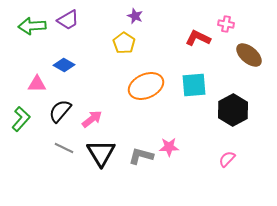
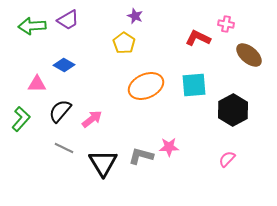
black triangle: moved 2 px right, 10 px down
